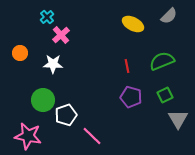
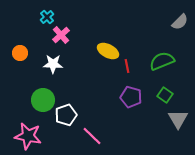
gray semicircle: moved 11 px right, 6 px down
yellow ellipse: moved 25 px left, 27 px down
green square: rotated 28 degrees counterclockwise
